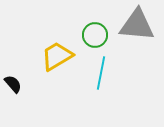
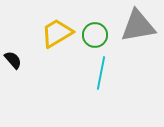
gray triangle: moved 1 px right, 1 px down; rotated 15 degrees counterclockwise
yellow trapezoid: moved 23 px up
black semicircle: moved 24 px up
